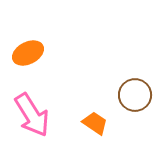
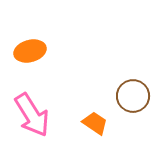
orange ellipse: moved 2 px right, 2 px up; rotated 12 degrees clockwise
brown circle: moved 2 px left, 1 px down
